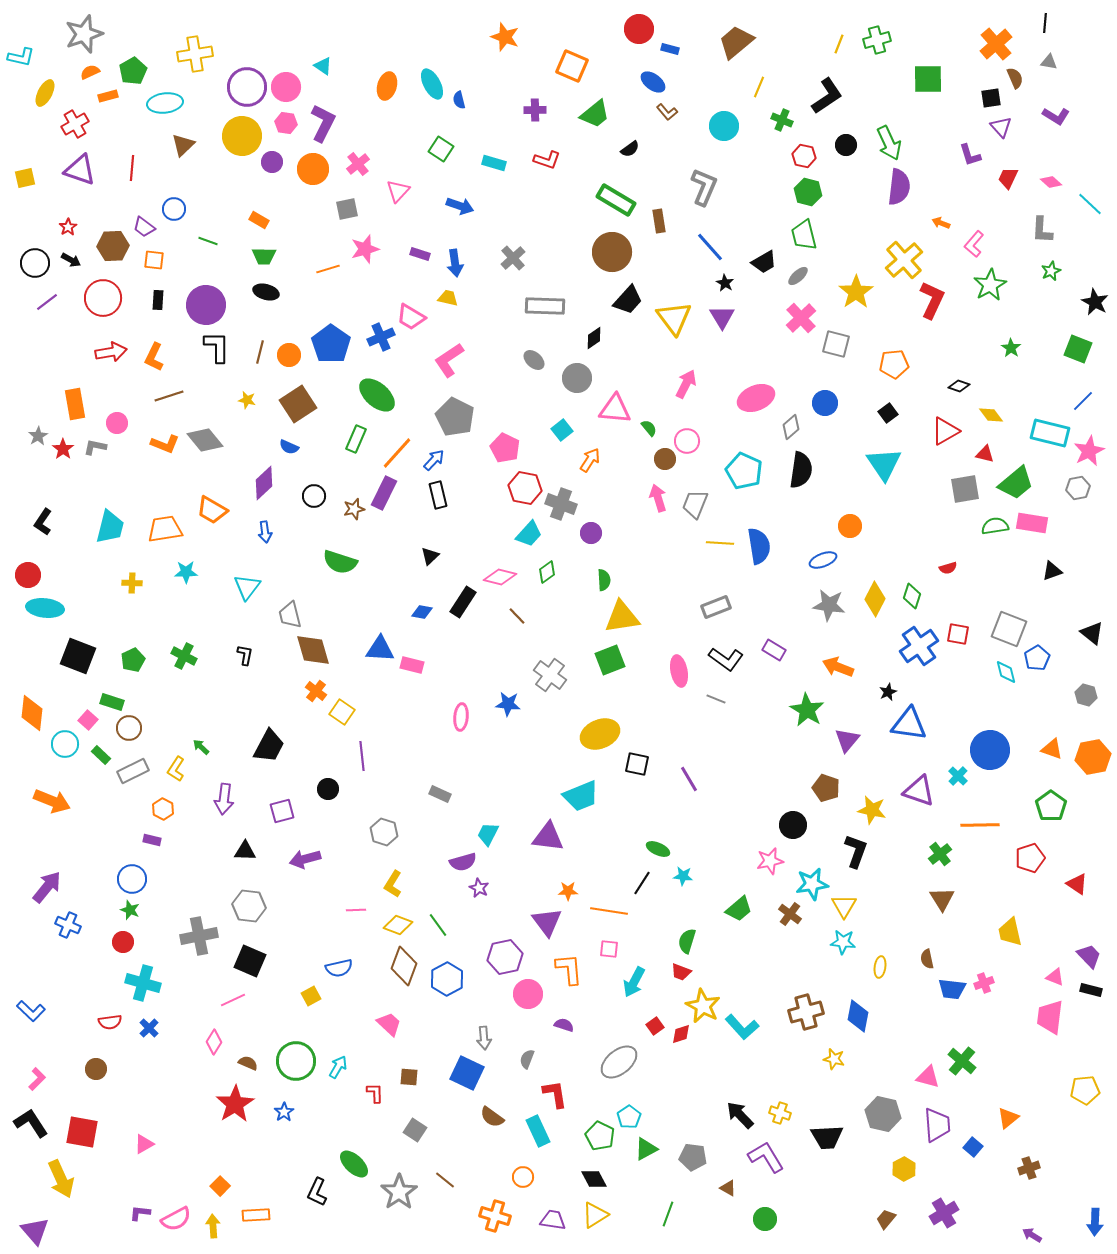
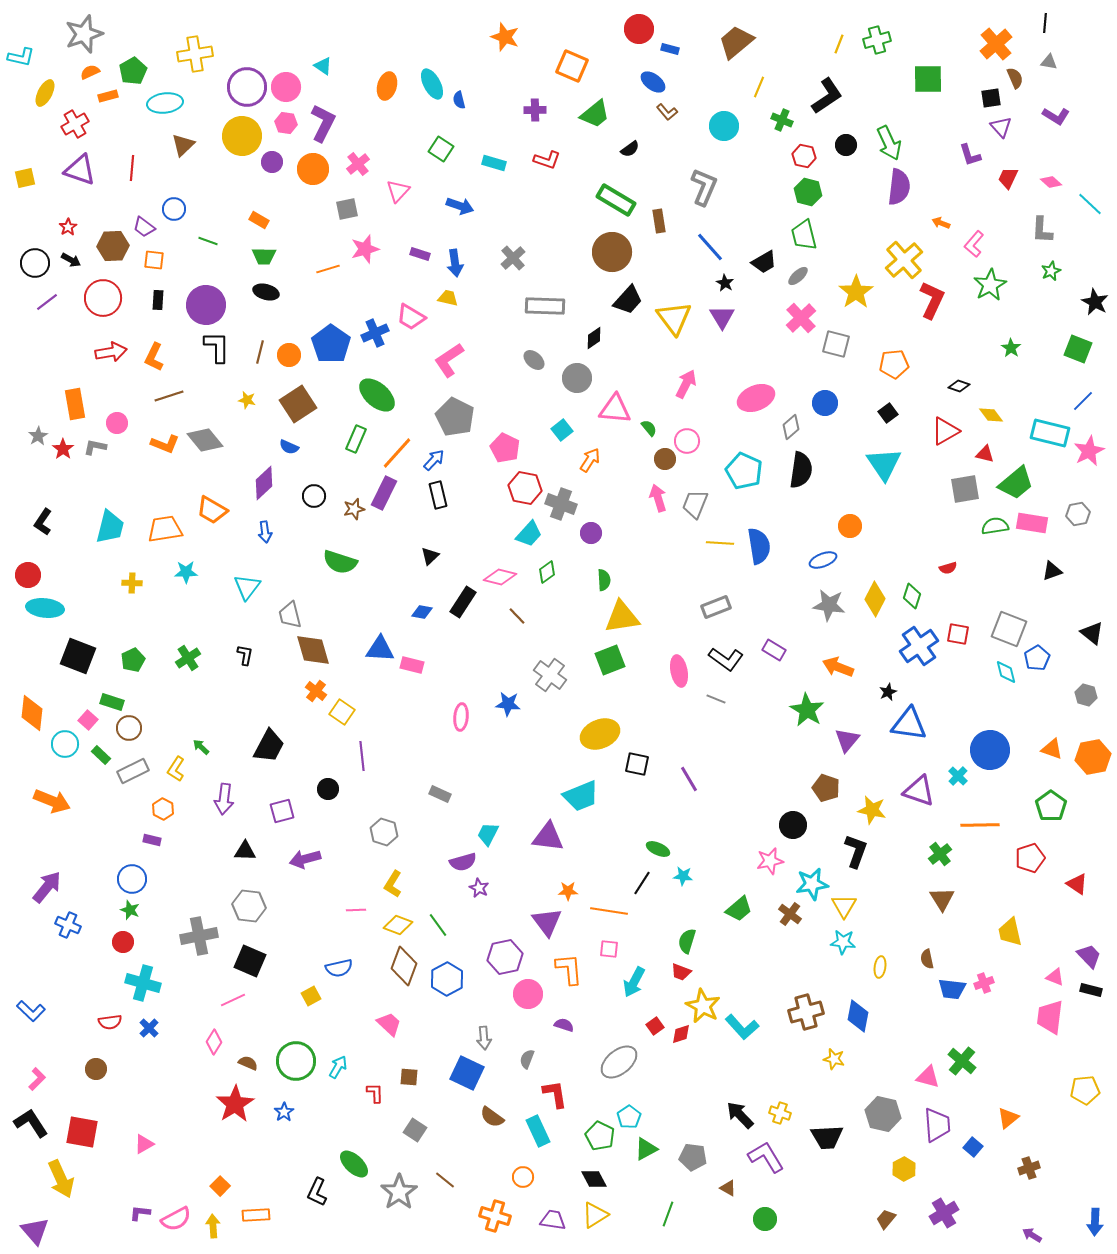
blue cross at (381, 337): moved 6 px left, 4 px up
gray hexagon at (1078, 488): moved 26 px down
green cross at (184, 656): moved 4 px right, 2 px down; rotated 30 degrees clockwise
